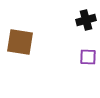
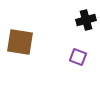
purple square: moved 10 px left; rotated 18 degrees clockwise
